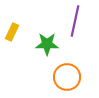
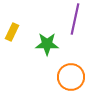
purple line: moved 2 px up
orange circle: moved 4 px right
